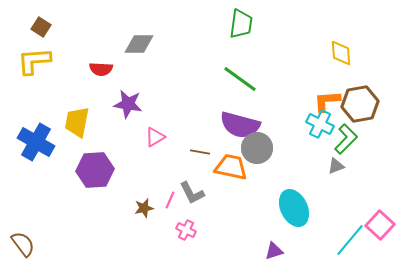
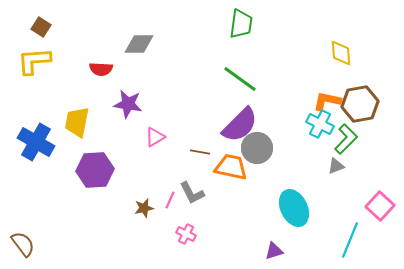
orange L-shape: rotated 16 degrees clockwise
purple semicircle: rotated 60 degrees counterclockwise
pink square: moved 19 px up
pink cross: moved 4 px down
cyan line: rotated 18 degrees counterclockwise
